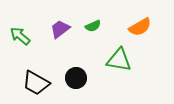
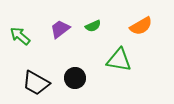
orange semicircle: moved 1 px right, 1 px up
black circle: moved 1 px left
